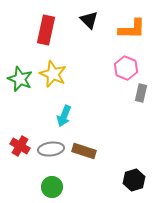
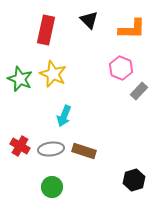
pink hexagon: moved 5 px left
gray rectangle: moved 2 px left, 2 px up; rotated 30 degrees clockwise
